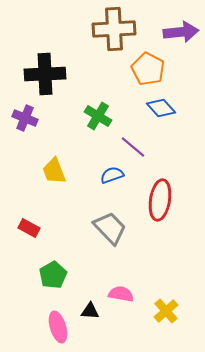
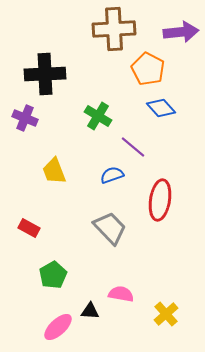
yellow cross: moved 3 px down
pink ellipse: rotated 64 degrees clockwise
